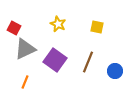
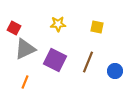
yellow star: rotated 28 degrees counterclockwise
purple square: rotated 10 degrees counterclockwise
